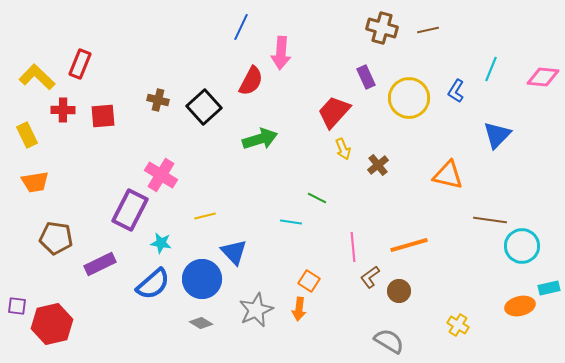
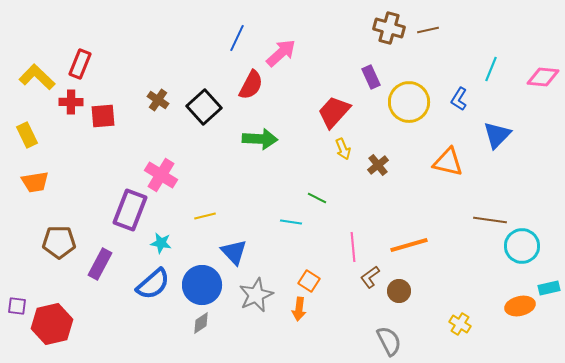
blue line at (241, 27): moved 4 px left, 11 px down
brown cross at (382, 28): moved 7 px right
pink arrow at (281, 53): rotated 136 degrees counterclockwise
purple rectangle at (366, 77): moved 5 px right
red semicircle at (251, 81): moved 4 px down
blue L-shape at (456, 91): moved 3 px right, 8 px down
yellow circle at (409, 98): moved 4 px down
brown cross at (158, 100): rotated 20 degrees clockwise
red cross at (63, 110): moved 8 px right, 8 px up
green arrow at (260, 139): rotated 20 degrees clockwise
orange triangle at (448, 175): moved 13 px up
purple rectangle at (130, 210): rotated 6 degrees counterclockwise
brown pentagon at (56, 238): moved 3 px right, 4 px down; rotated 8 degrees counterclockwise
purple rectangle at (100, 264): rotated 36 degrees counterclockwise
blue circle at (202, 279): moved 6 px down
gray star at (256, 310): moved 15 px up
gray diamond at (201, 323): rotated 65 degrees counterclockwise
yellow cross at (458, 325): moved 2 px right, 1 px up
gray semicircle at (389, 341): rotated 32 degrees clockwise
